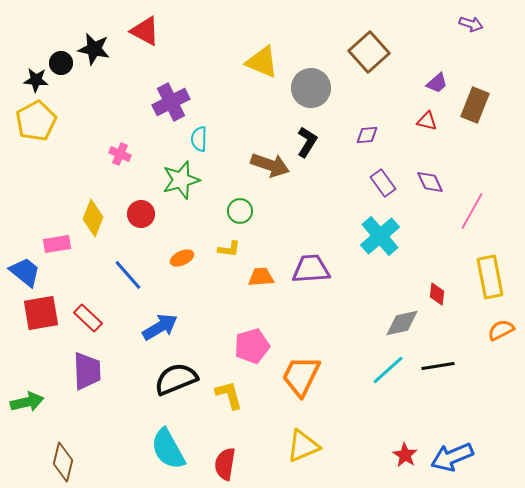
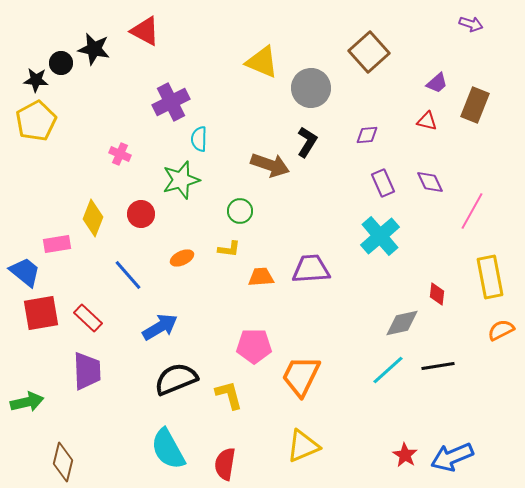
purple rectangle at (383, 183): rotated 12 degrees clockwise
pink pentagon at (252, 346): moved 2 px right; rotated 16 degrees clockwise
